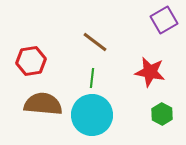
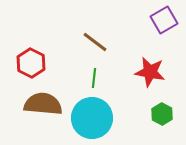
red hexagon: moved 2 px down; rotated 24 degrees counterclockwise
green line: moved 2 px right
cyan circle: moved 3 px down
